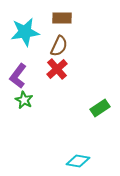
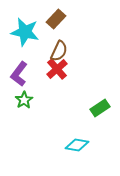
brown rectangle: moved 6 px left, 1 px down; rotated 48 degrees counterclockwise
cyan star: rotated 20 degrees clockwise
brown semicircle: moved 5 px down
purple L-shape: moved 1 px right, 2 px up
green star: rotated 12 degrees clockwise
cyan diamond: moved 1 px left, 16 px up
